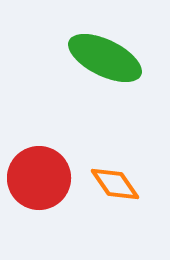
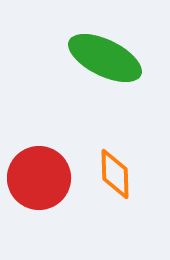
orange diamond: moved 10 px up; rotated 33 degrees clockwise
